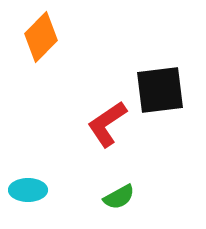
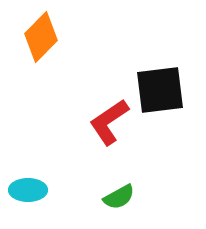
red L-shape: moved 2 px right, 2 px up
